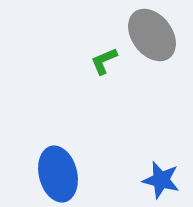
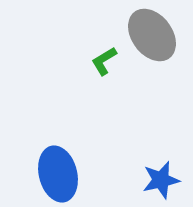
green L-shape: rotated 8 degrees counterclockwise
blue star: rotated 27 degrees counterclockwise
